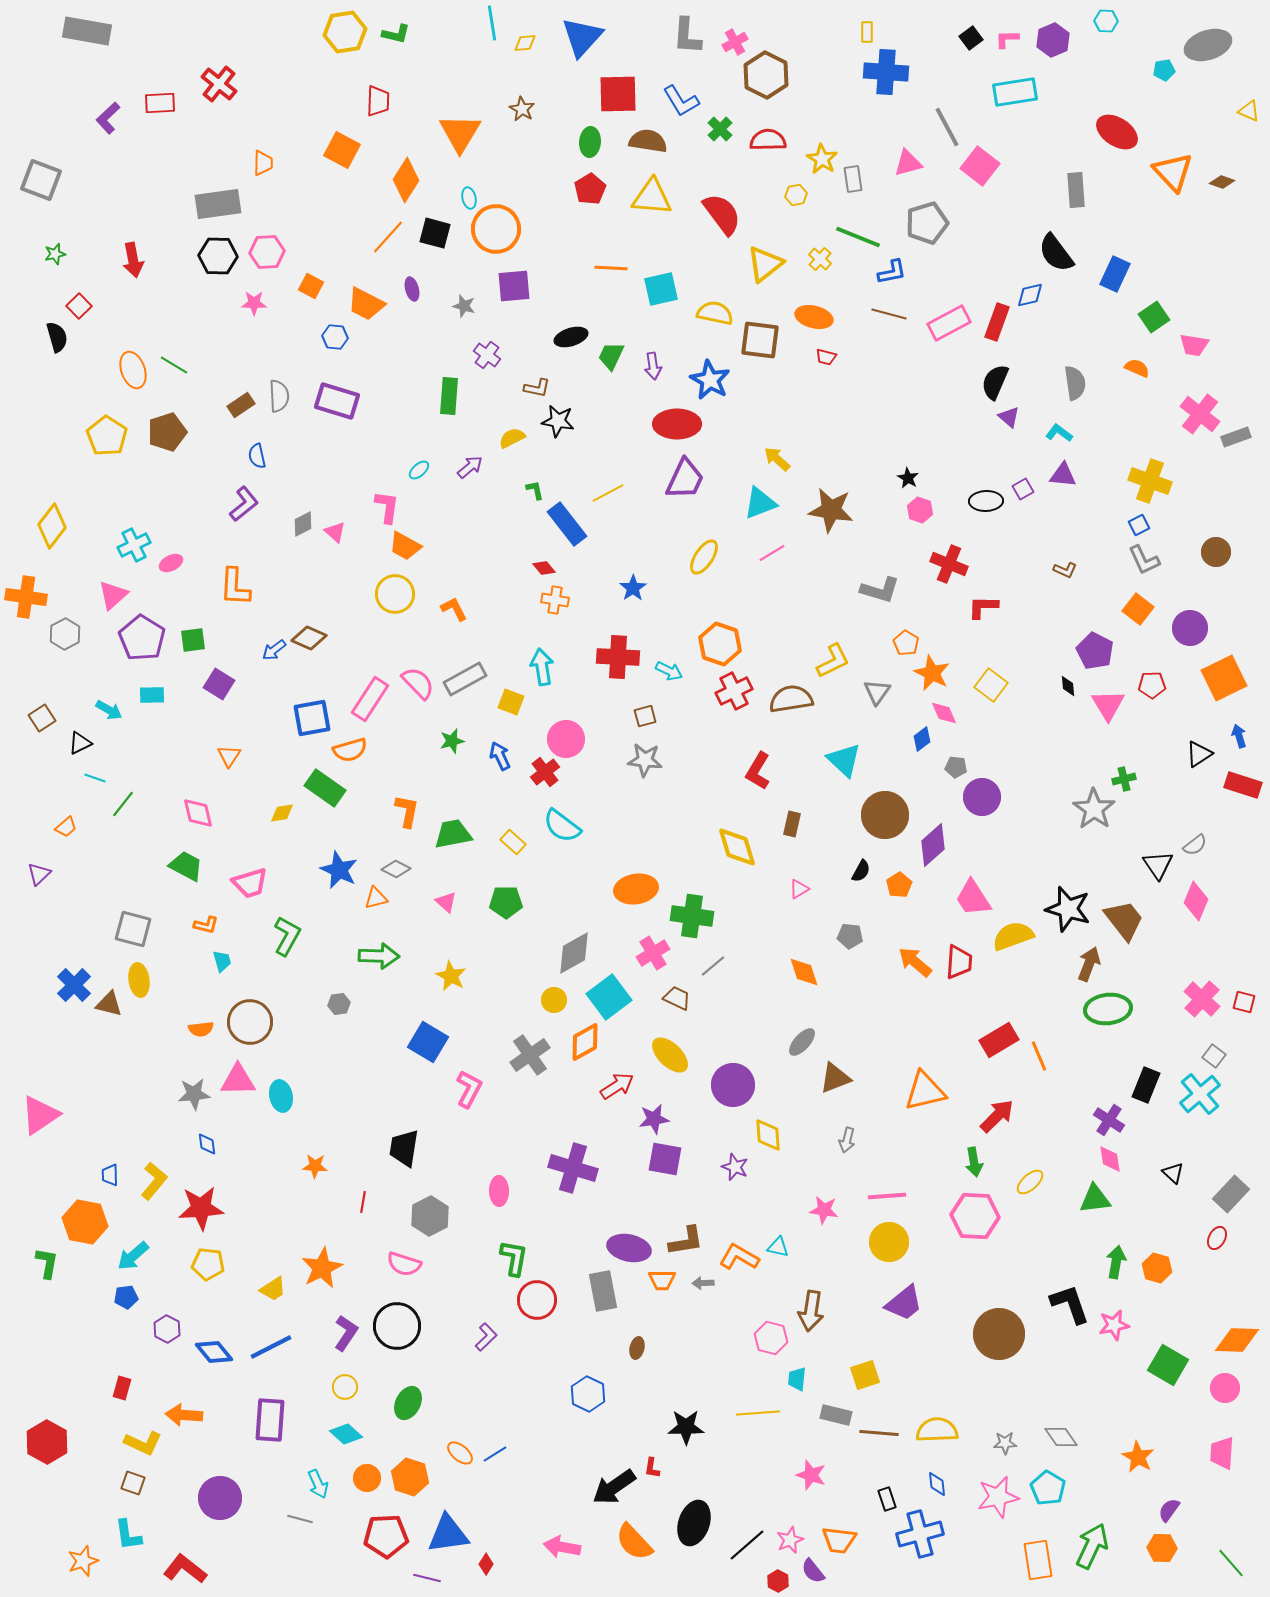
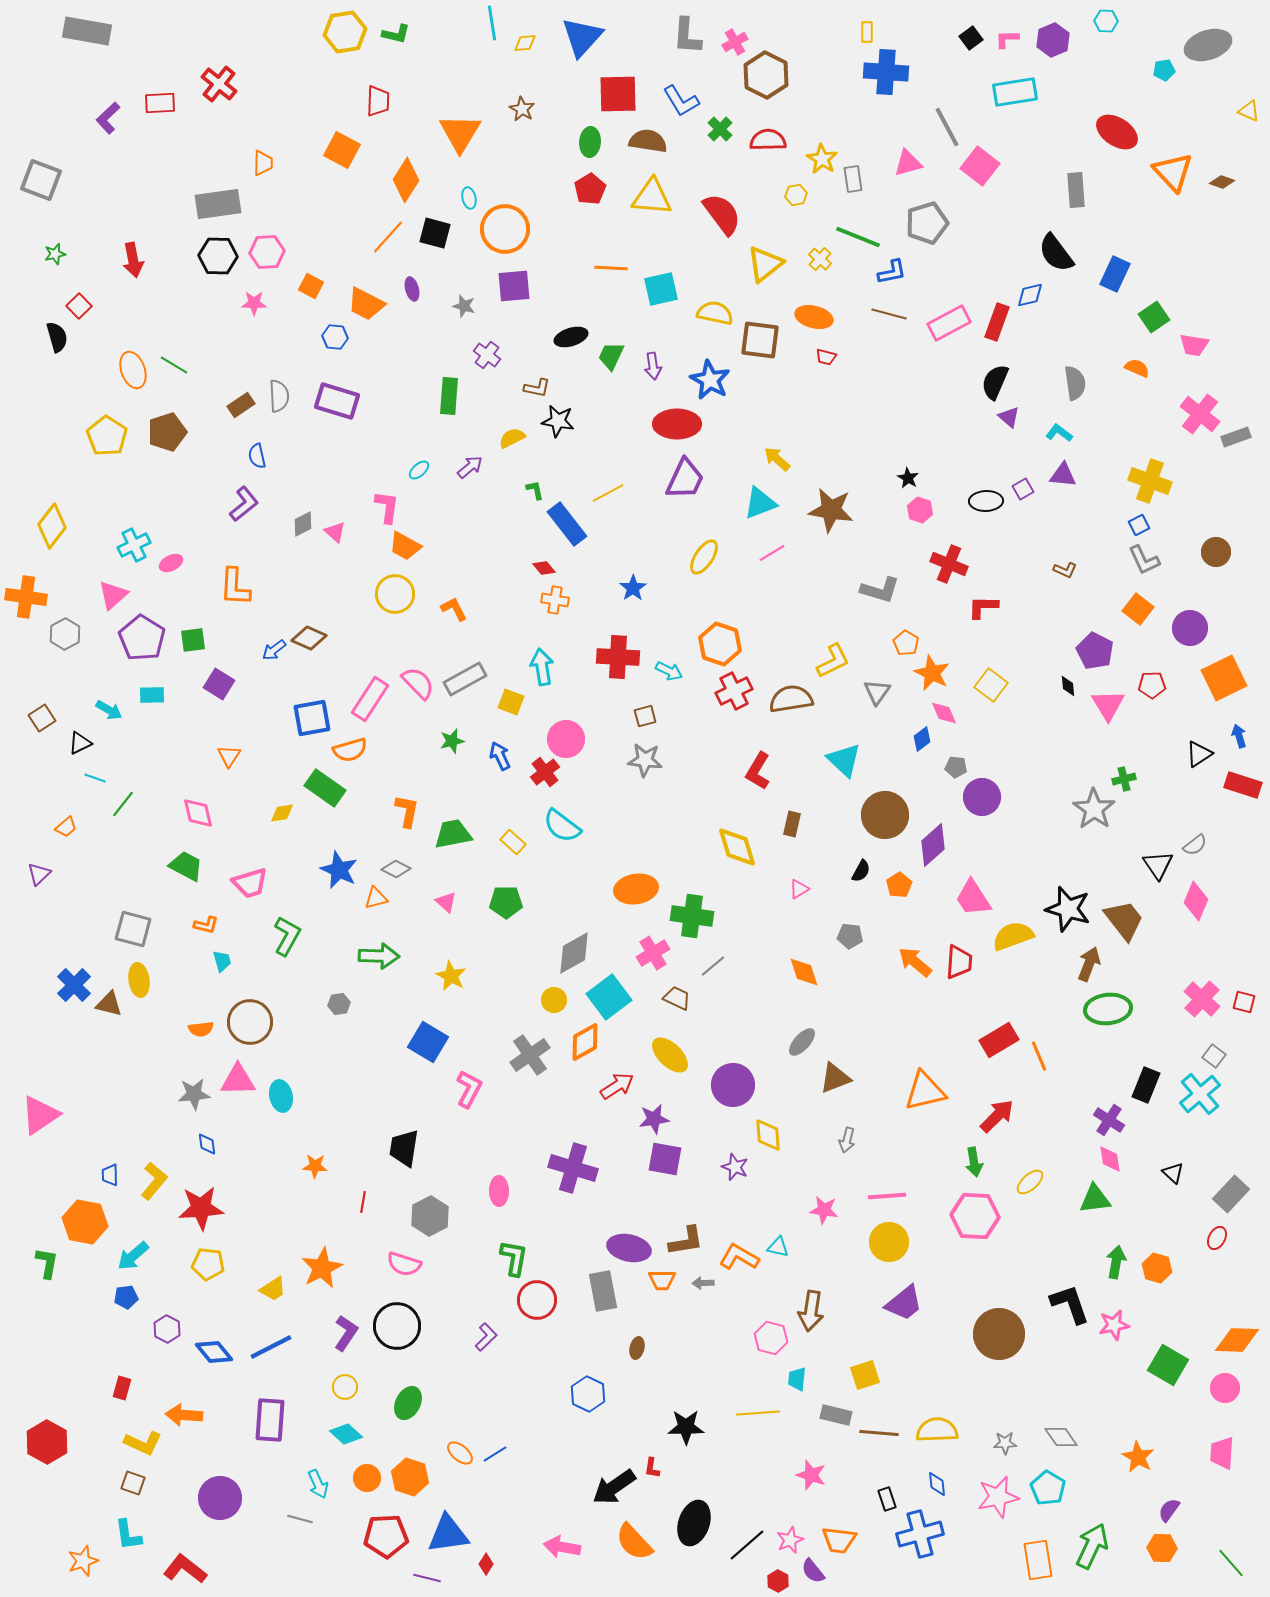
orange circle at (496, 229): moved 9 px right
